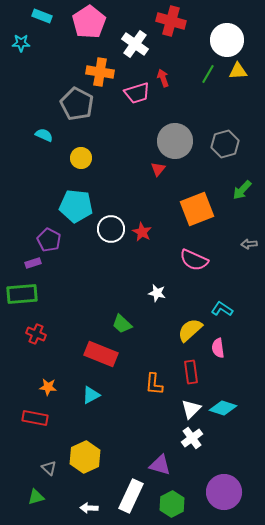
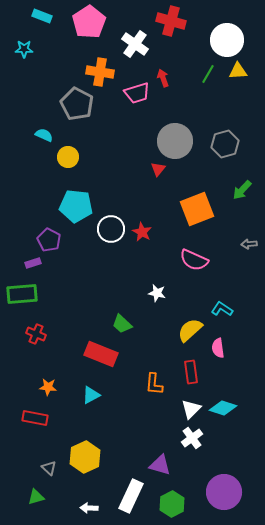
cyan star at (21, 43): moved 3 px right, 6 px down
yellow circle at (81, 158): moved 13 px left, 1 px up
